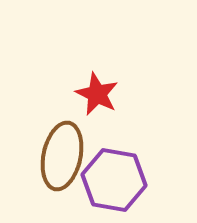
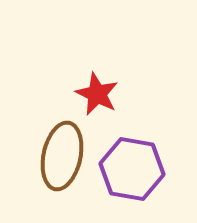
purple hexagon: moved 18 px right, 11 px up
